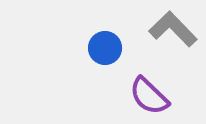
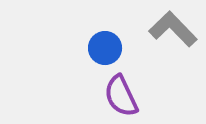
purple semicircle: moved 28 px left; rotated 21 degrees clockwise
